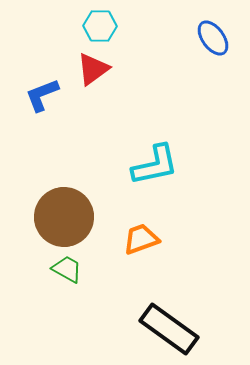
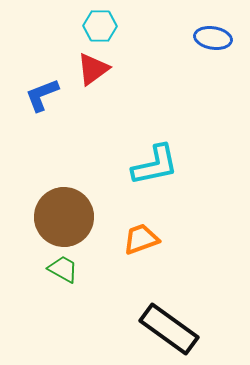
blue ellipse: rotated 45 degrees counterclockwise
green trapezoid: moved 4 px left
